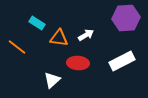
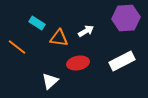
white arrow: moved 4 px up
red ellipse: rotated 15 degrees counterclockwise
white triangle: moved 2 px left, 1 px down
